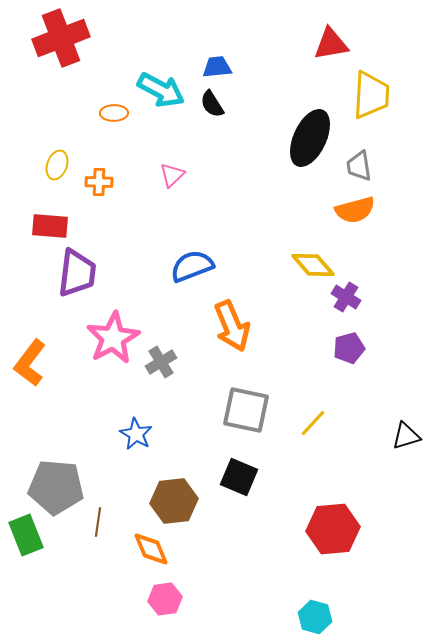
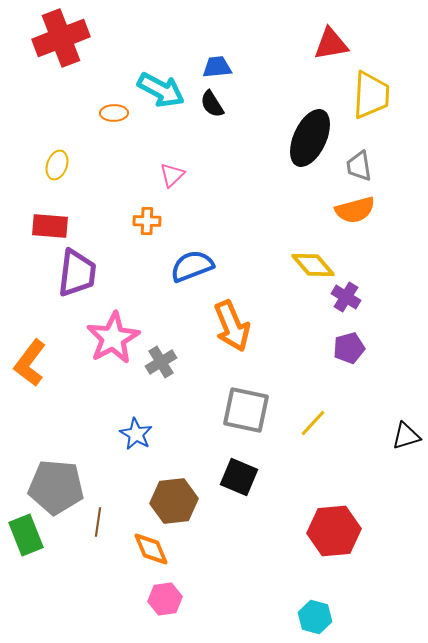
orange cross: moved 48 px right, 39 px down
red hexagon: moved 1 px right, 2 px down
